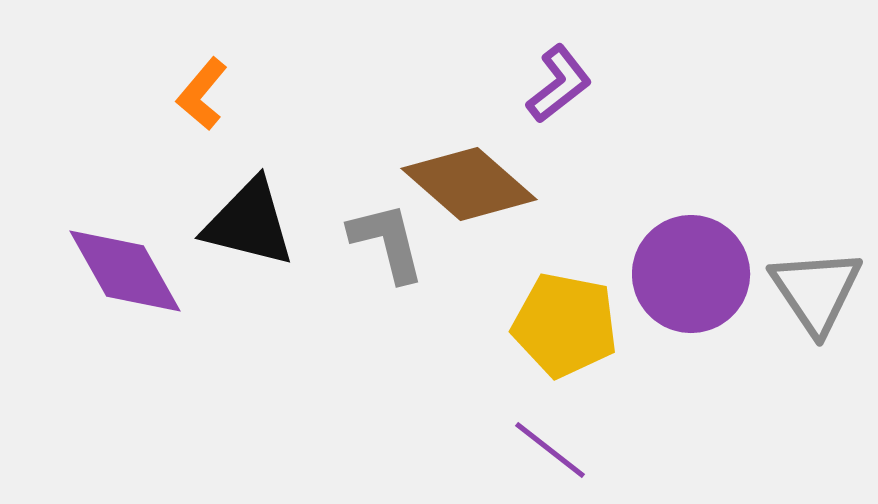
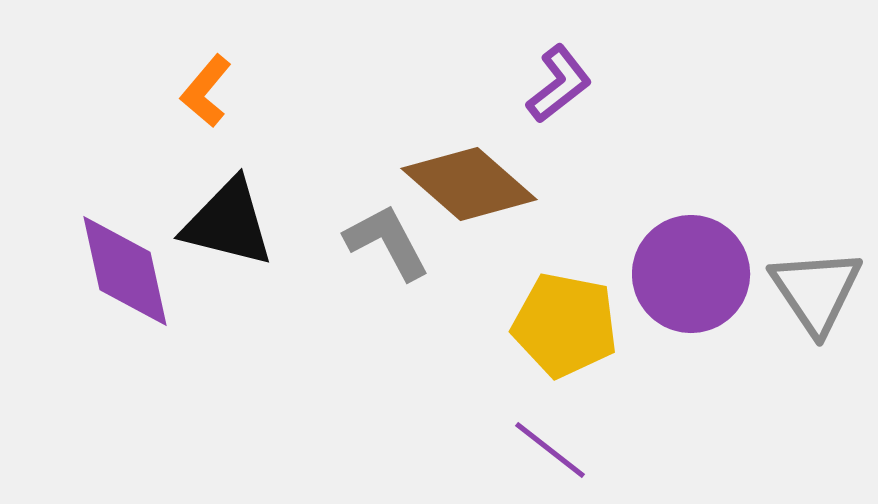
orange L-shape: moved 4 px right, 3 px up
black triangle: moved 21 px left
gray L-shape: rotated 14 degrees counterclockwise
purple diamond: rotated 17 degrees clockwise
